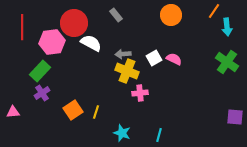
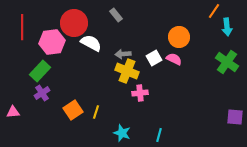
orange circle: moved 8 px right, 22 px down
